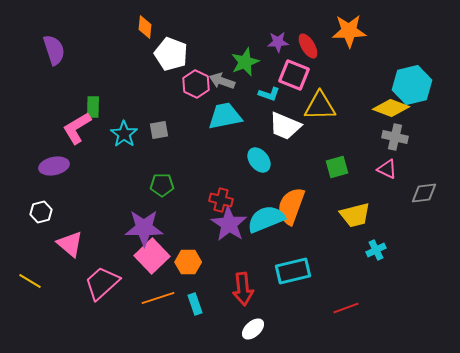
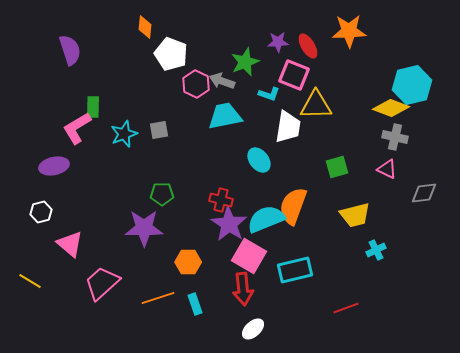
purple semicircle at (54, 50): moved 16 px right
yellow triangle at (320, 106): moved 4 px left, 1 px up
white trapezoid at (285, 126): moved 3 px right, 1 px down; rotated 104 degrees counterclockwise
cyan star at (124, 134): rotated 16 degrees clockwise
green pentagon at (162, 185): moved 9 px down
orange semicircle at (291, 206): moved 2 px right
pink square at (152, 256): moved 97 px right; rotated 16 degrees counterclockwise
cyan rectangle at (293, 271): moved 2 px right, 1 px up
